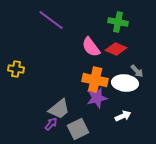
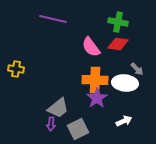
purple line: moved 2 px right, 1 px up; rotated 24 degrees counterclockwise
red diamond: moved 2 px right, 5 px up; rotated 15 degrees counterclockwise
gray arrow: moved 2 px up
orange cross: rotated 10 degrees counterclockwise
purple star: rotated 20 degrees counterclockwise
gray trapezoid: moved 1 px left, 1 px up
white arrow: moved 1 px right, 5 px down
purple arrow: rotated 144 degrees clockwise
